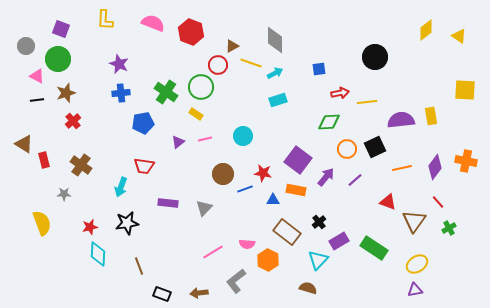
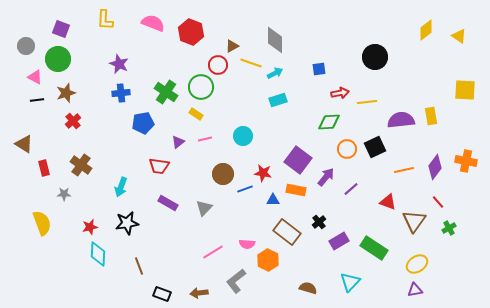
pink triangle at (37, 76): moved 2 px left, 1 px down
red rectangle at (44, 160): moved 8 px down
red trapezoid at (144, 166): moved 15 px right
orange line at (402, 168): moved 2 px right, 2 px down
purple line at (355, 180): moved 4 px left, 9 px down
purple rectangle at (168, 203): rotated 24 degrees clockwise
cyan triangle at (318, 260): moved 32 px right, 22 px down
